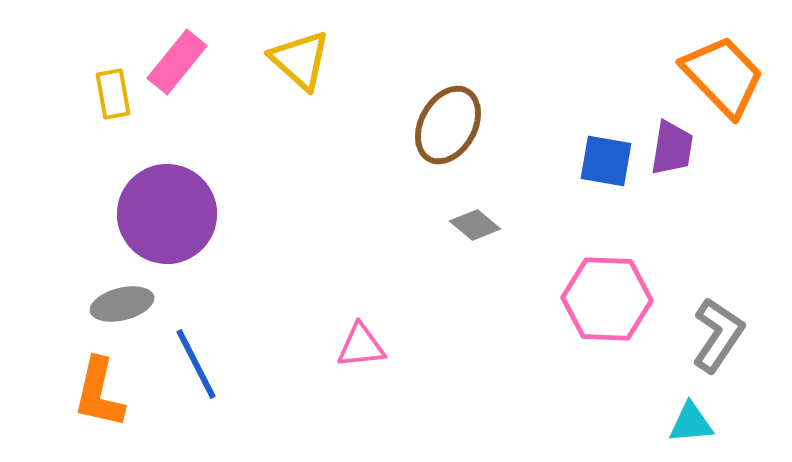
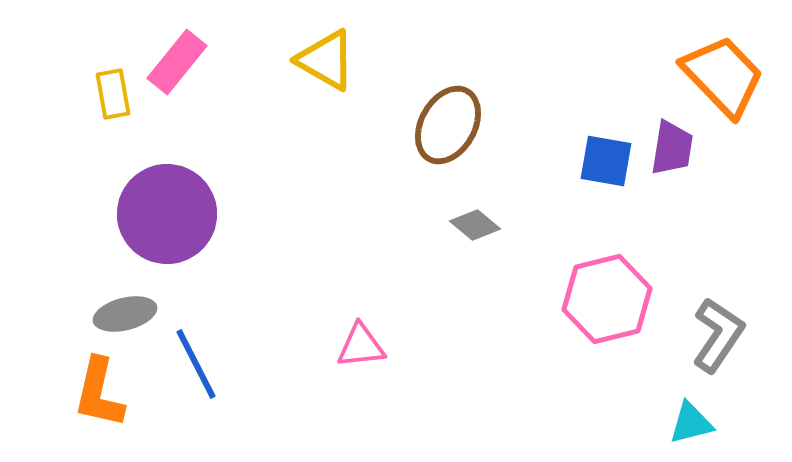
yellow triangle: moved 26 px right; rotated 12 degrees counterclockwise
pink hexagon: rotated 16 degrees counterclockwise
gray ellipse: moved 3 px right, 10 px down
cyan triangle: rotated 9 degrees counterclockwise
